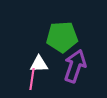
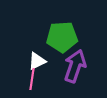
white triangle: moved 2 px left, 3 px up; rotated 24 degrees counterclockwise
